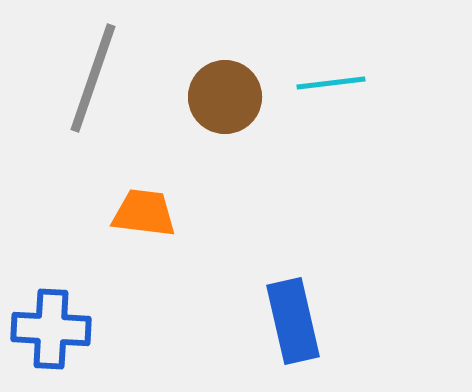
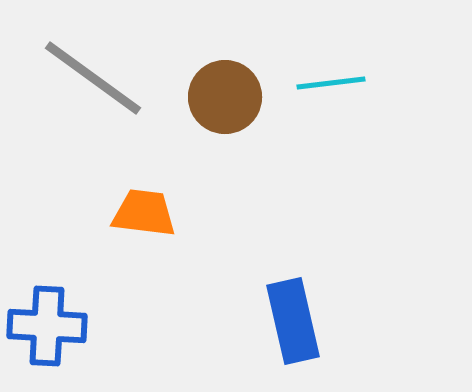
gray line: rotated 73 degrees counterclockwise
blue cross: moved 4 px left, 3 px up
